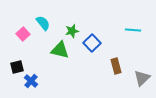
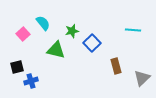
green triangle: moved 4 px left
blue cross: rotated 32 degrees clockwise
